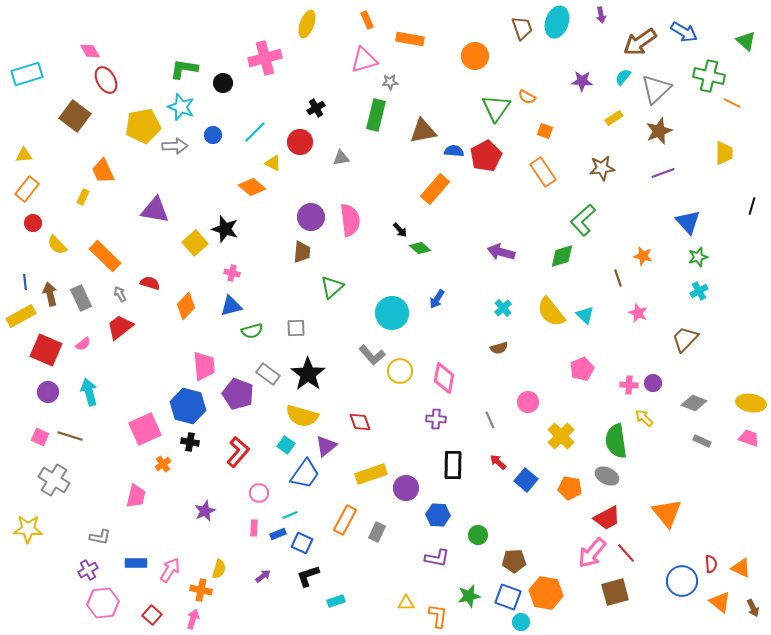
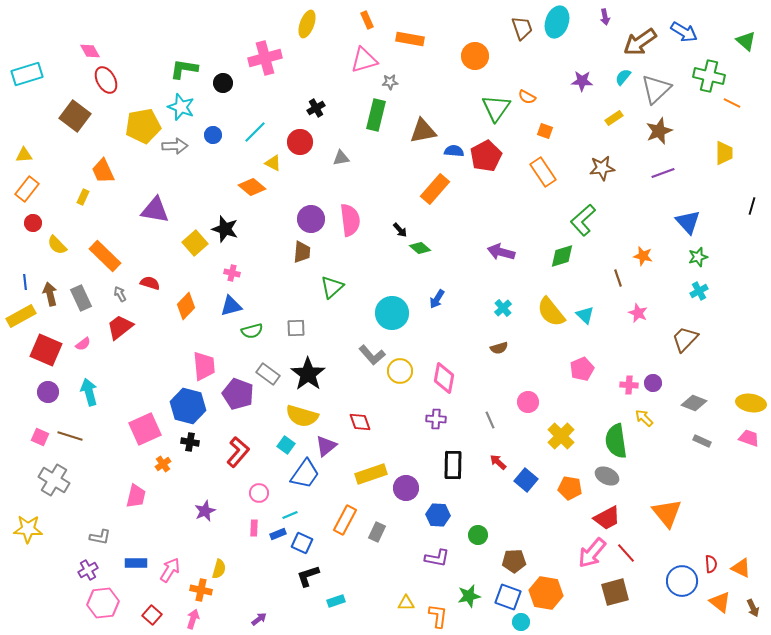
purple arrow at (601, 15): moved 4 px right, 2 px down
purple circle at (311, 217): moved 2 px down
purple arrow at (263, 576): moved 4 px left, 43 px down
